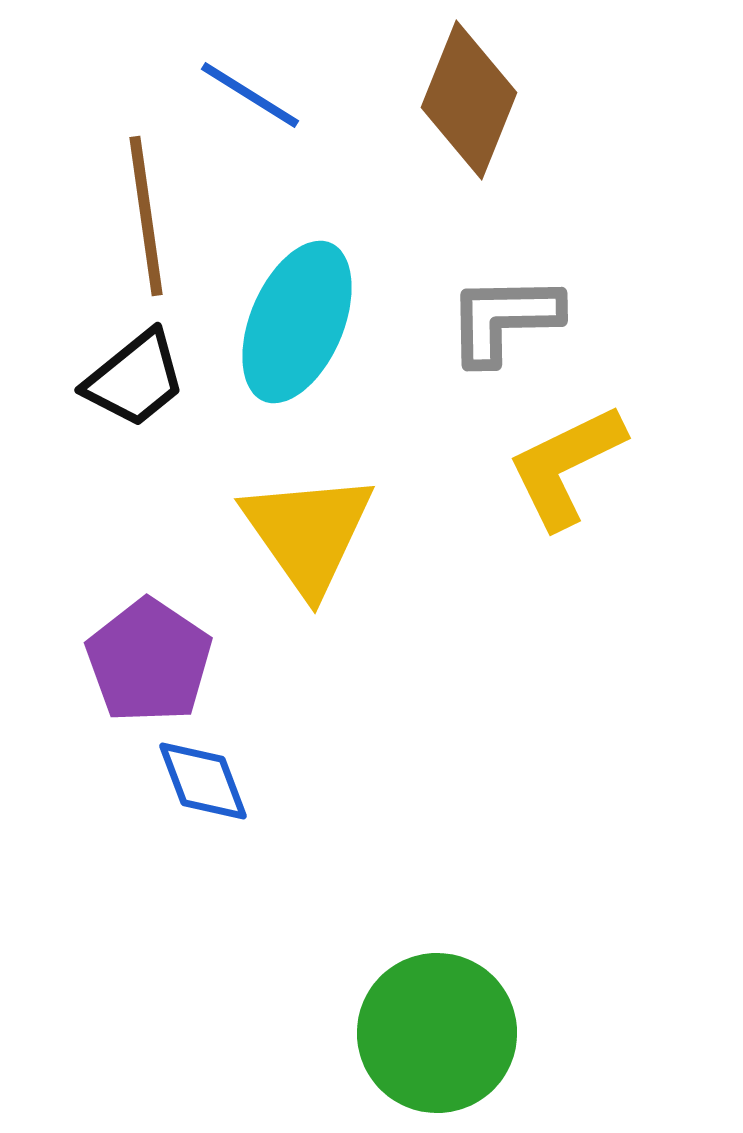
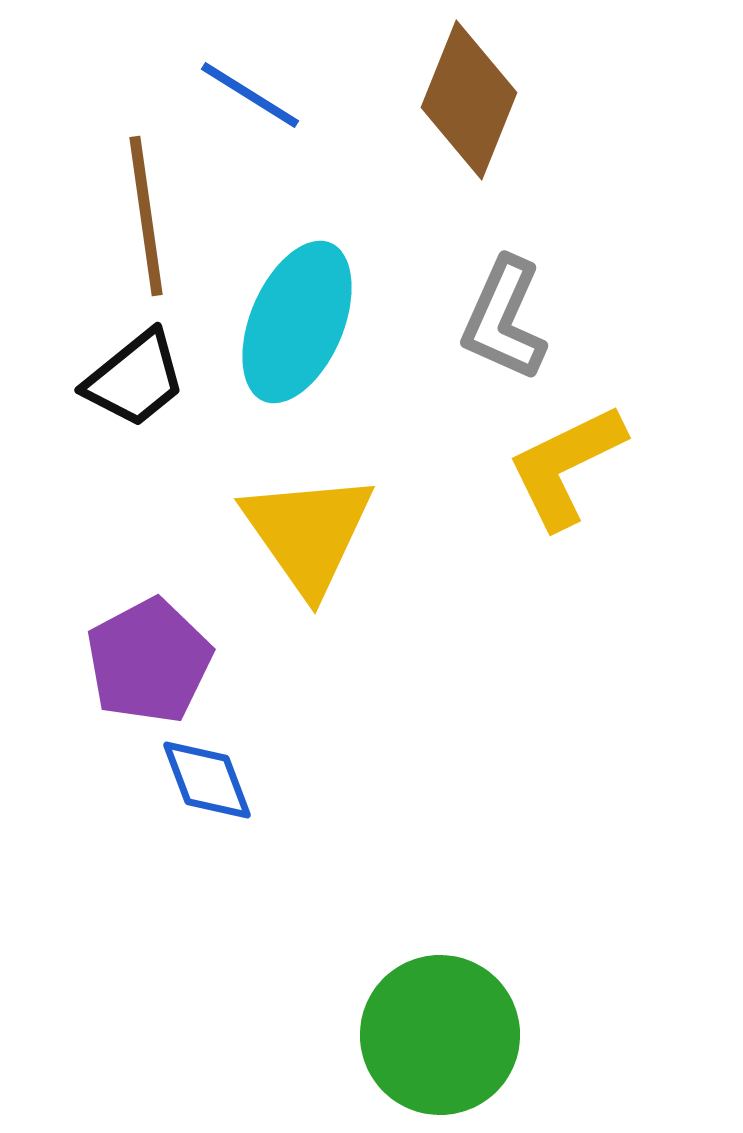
gray L-shape: rotated 65 degrees counterclockwise
purple pentagon: rotated 10 degrees clockwise
blue diamond: moved 4 px right, 1 px up
green circle: moved 3 px right, 2 px down
